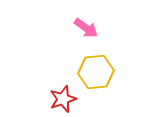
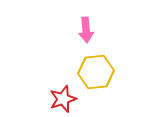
pink arrow: moved 2 px down; rotated 50 degrees clockwise
